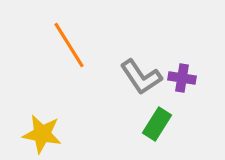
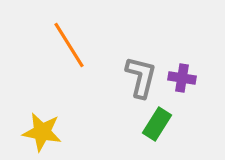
gray L-shape: rotated 132 degrees counterclockwise
yellow star: moved 2 px up
